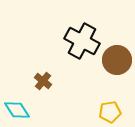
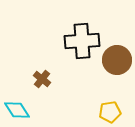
black cross: rotated 32 degrees counterclockwise
brown cross: moved 1 px left, 2 px up
